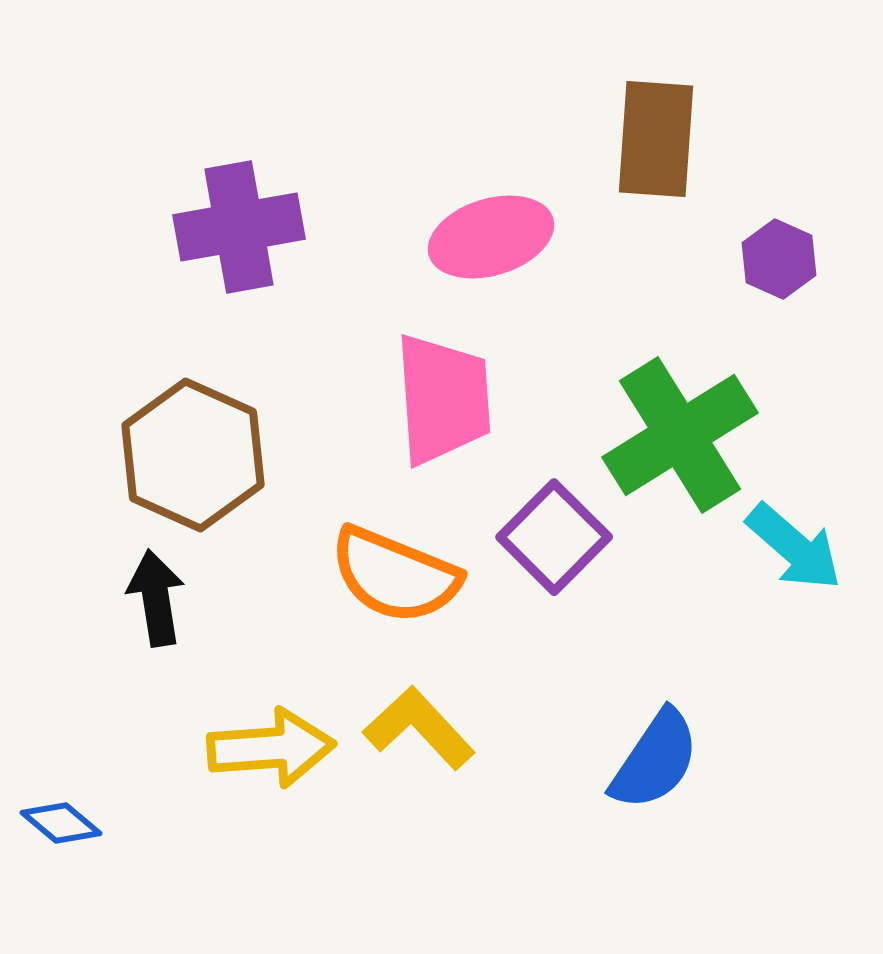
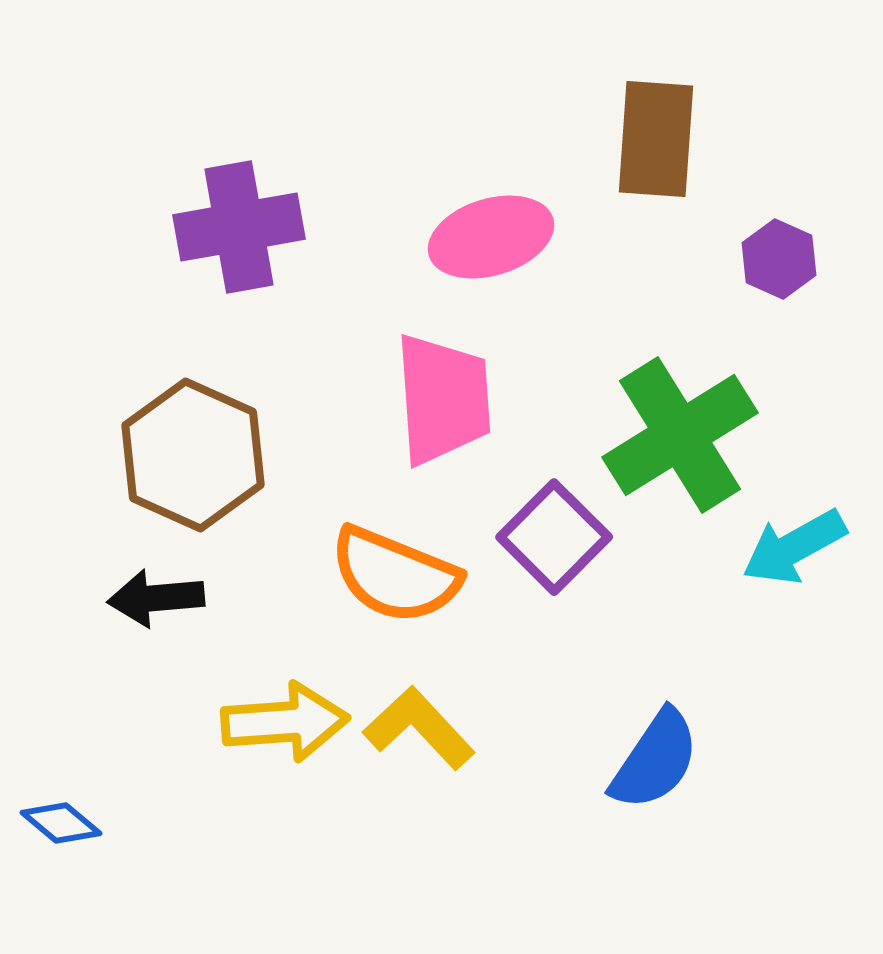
cyan arrow: rotated 110 degrees clockwise
black arrow: rotated 86 degrees counterclockwise
yellow arrow: moved 14 px right, 26 px up
